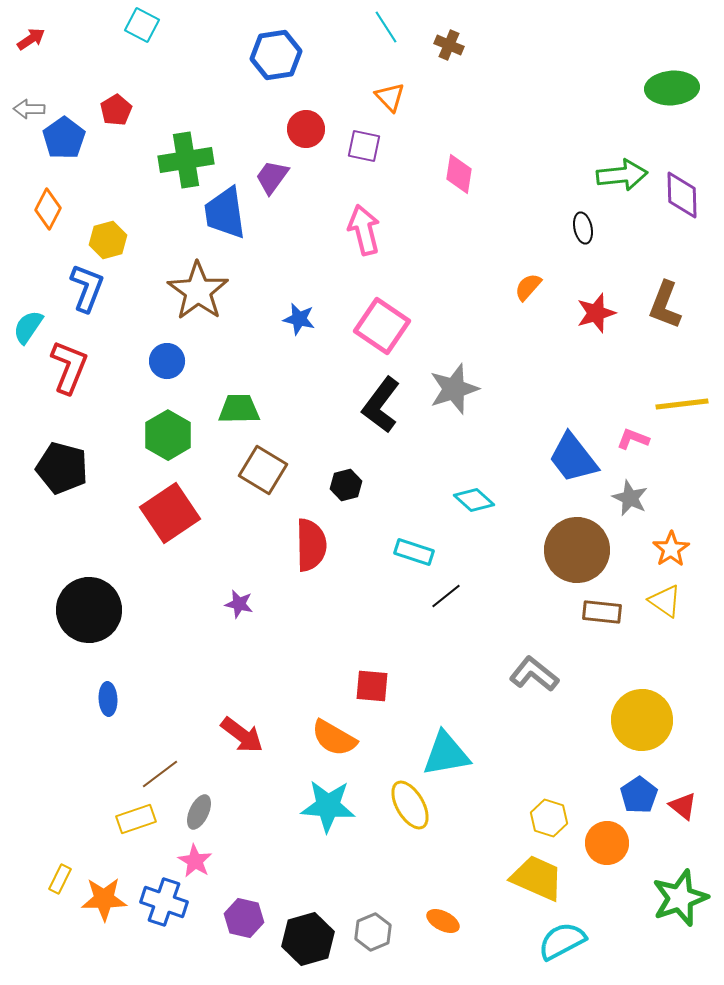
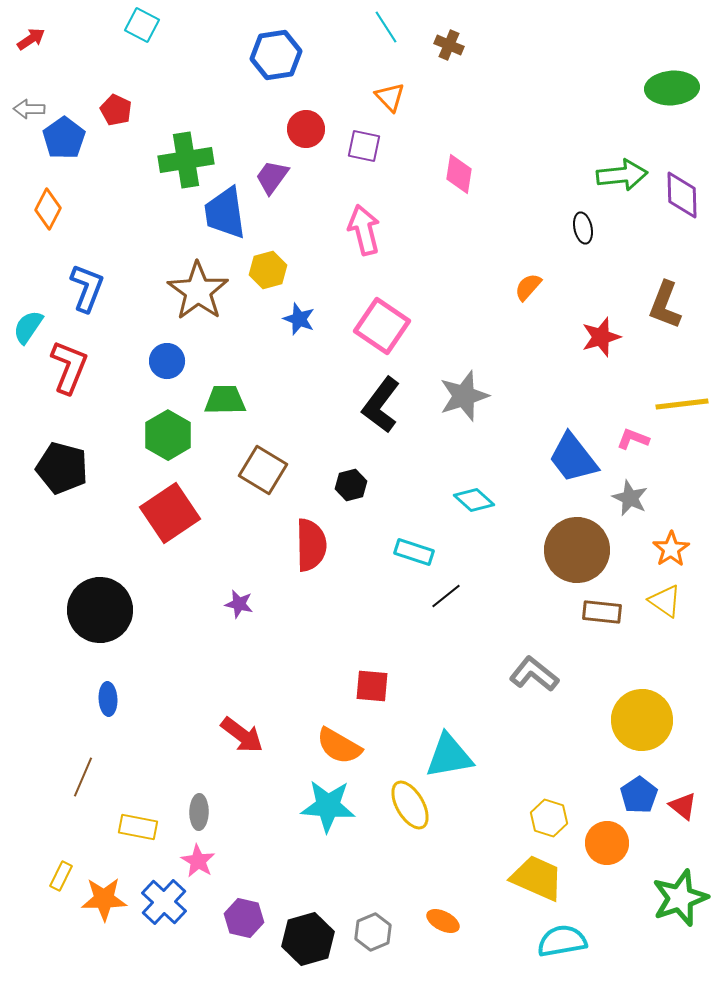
red pentagon at (116, 110): rotated 16 degrees counterclockwise
yellow hexagon at (108, 240): moved 160 px right, 30 px down
red star at (596, 313): moved 5 px right, 24 px down
blue star at (299, 319): rotated 8 degrees clockwise
gray star at (454, 389): moved 10 px right, 7 px down
green trapezoid at (239, 409): moved 14 px left, 9 px up
black hexagon at (346, 485): moved 5 px right
black circle at (89, 610): moved 11 px right
orange semicircle at (334, 738): moved 5 px right, 8 px down
cyan triangle at (446, 754): moved 3 px right, 2 px down
brown line at (160, 774): moved 77 px left, 3 px down; rotated 30 degrees counterclockwise
gray ellipse at (199, 812): rotated 24 degrees counterclockwise
yellow rectangle at (136, 819): moved 2 px right, 8 px down; rotated 30 degrees clockwise
pink star at (195, 861): moved 3 px right
yellow rectangle at (60, 879): moved 1 px right, 3 px up
blue cross at (164, 902): rotated 24 degrees clockwise
cyan semicircle at (562, 941): rotated 18 degrees clockwise
